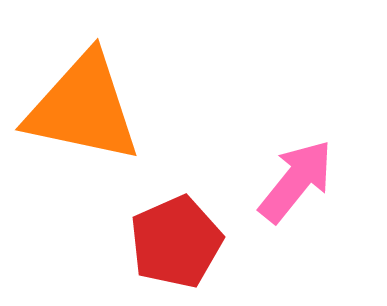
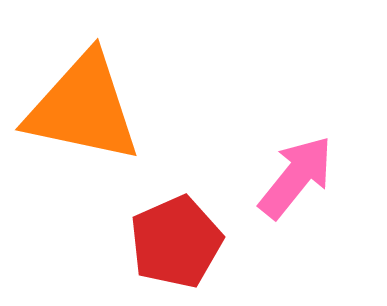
pink arrow: moved 4 px up
